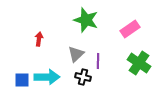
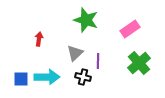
gray triangle: moved 1 px left, 1 px up
green cross: rotated 15 degrees clockwise
blue square: moved 1 px left, 1 px up
